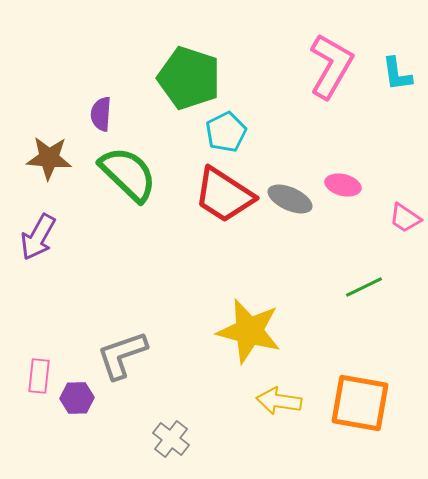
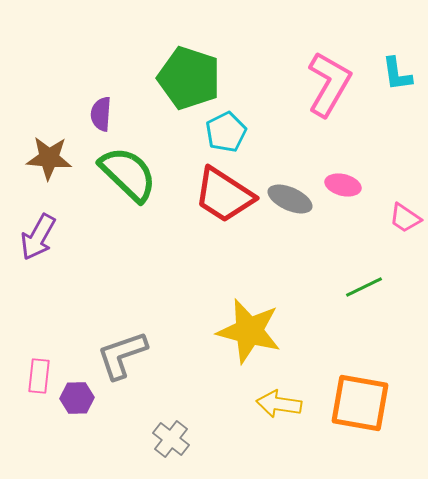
pink L-shape: moved 2 px left, 18 px down
yellow arrow: moved 3 px down
